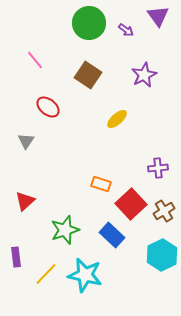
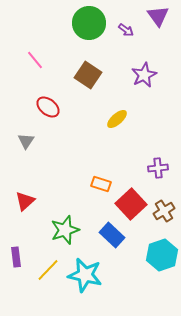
cyan hexagon: rotated 8 degrees clockwise
yellow line: moved 2 px right, 4 px up
